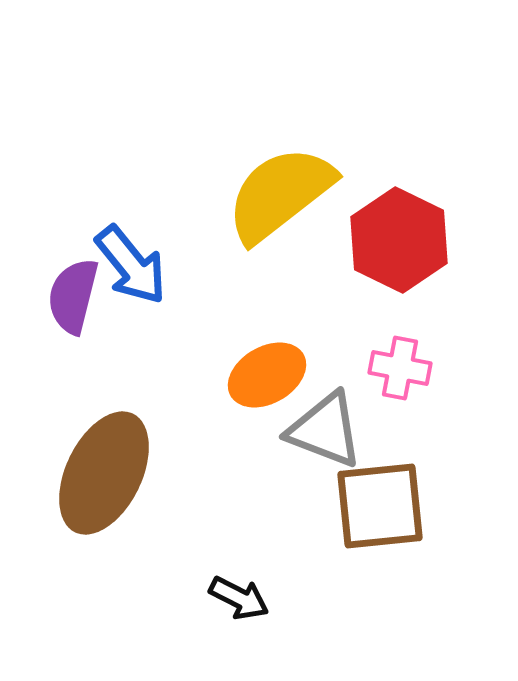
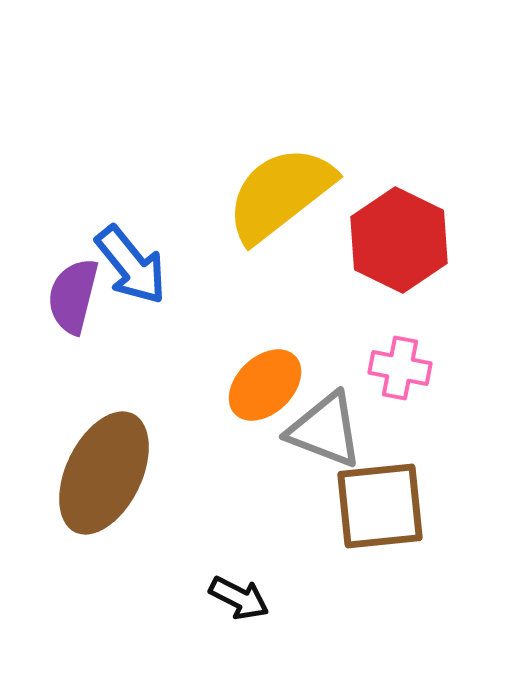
orange ellipse: moved 2 px left, 10 px down; rotated 14 degrees counterclockwise
